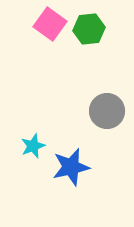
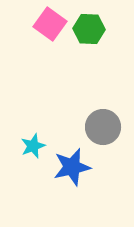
green hexagon: rotated 8 degrees clockwise
gray circle: moved 4 px left, 16 px down
blue star: moved 1 px right
